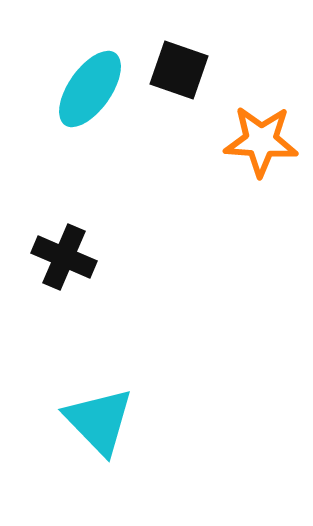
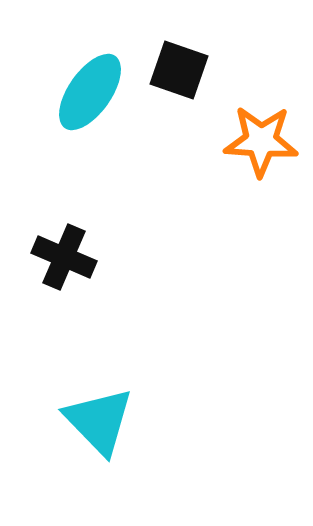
cyan ellipse: moved 3 px down
